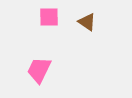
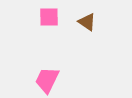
pink trapezoid: moved 8 px right, 10 px down
